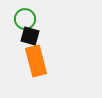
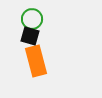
green circle: moved 7 px right
